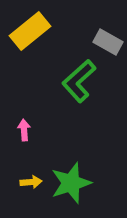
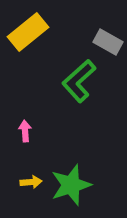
yellow rectangle: moved 2 px left, 1 px down
pink arrow: moved 1 px right, 1 px down
green star: moved 2 px down
